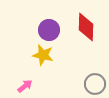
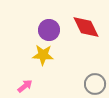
red diamond: rotated 28 degrees counterclockwise
yellow star: rotated 10 degrees counterclockwise
